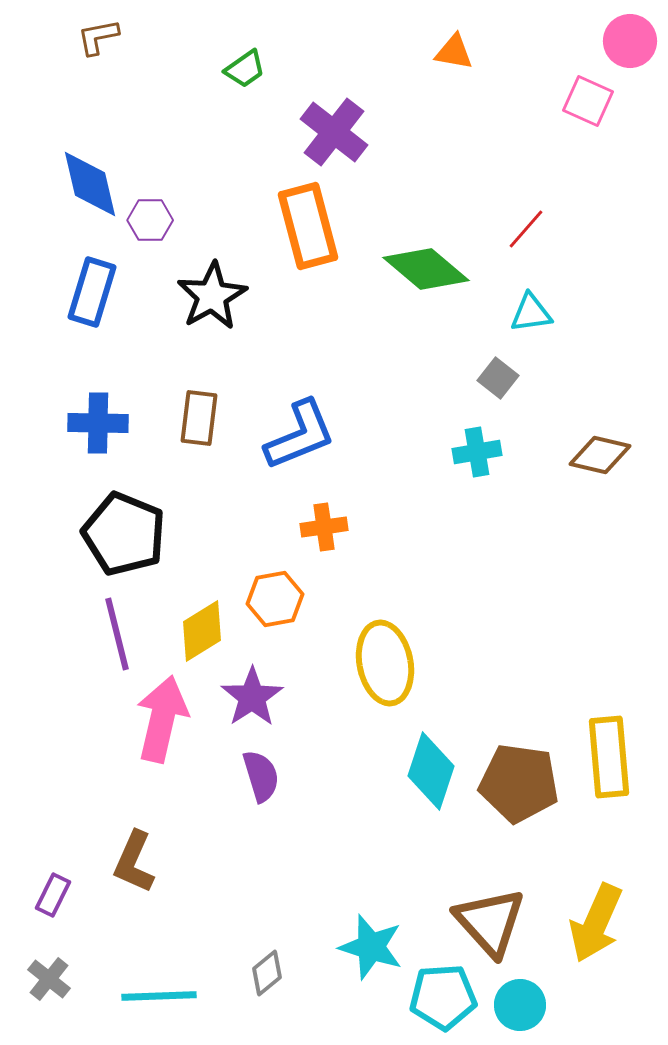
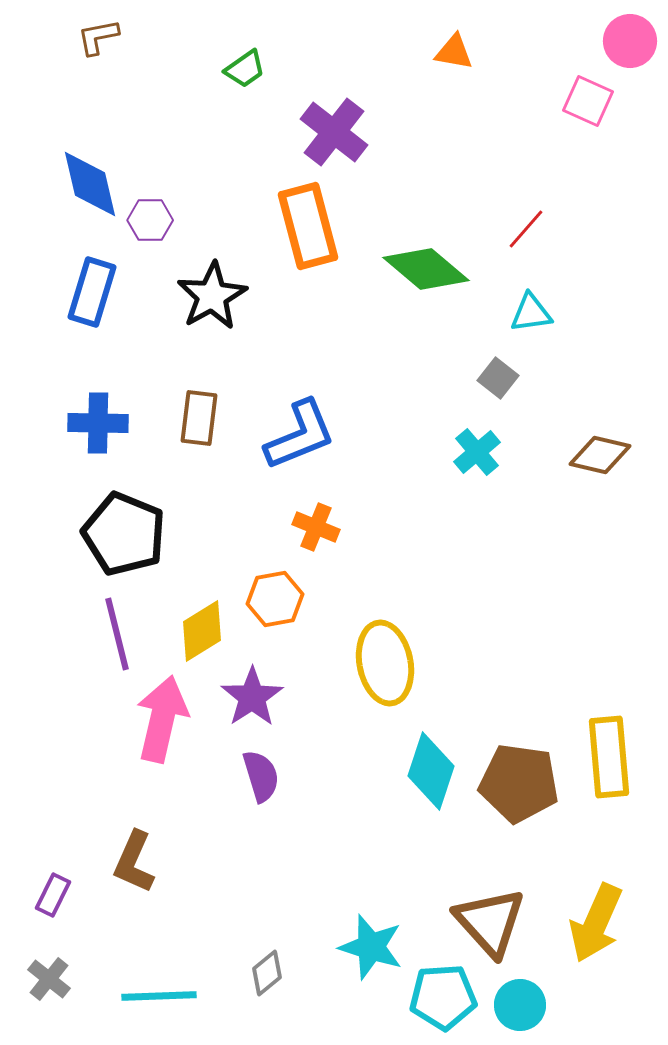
cyan cross at (477, 452): rotated 30 degrees counterclockwise
orange cross at (324, 527): moved 8 px left; rotated 30 degrees clockwise
